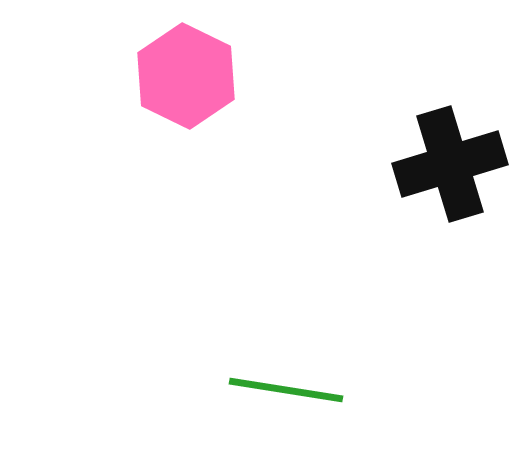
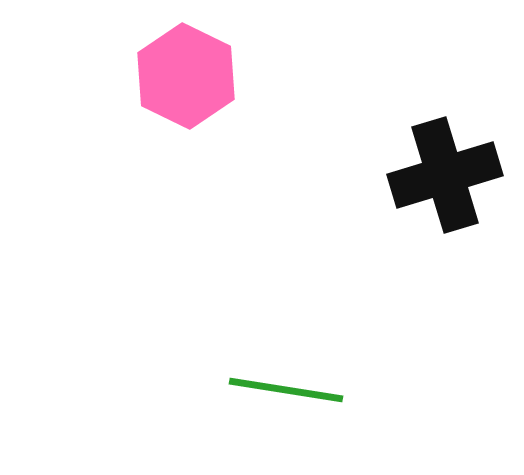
black cross: moved 5 px left, 11 px down
